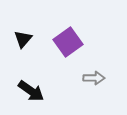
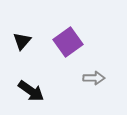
black triangle: moved 1 px left, 2 px down
